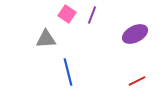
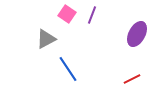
purple ellipse: moved 2 px right; rotated 35 degrees counterclockwise
gray triangle: rotated 25 degrees counterclockwise
blue line: moved 3 px up; rotated 20 degrees counterclockwise
red line: moved 5 px left, 2 px up
